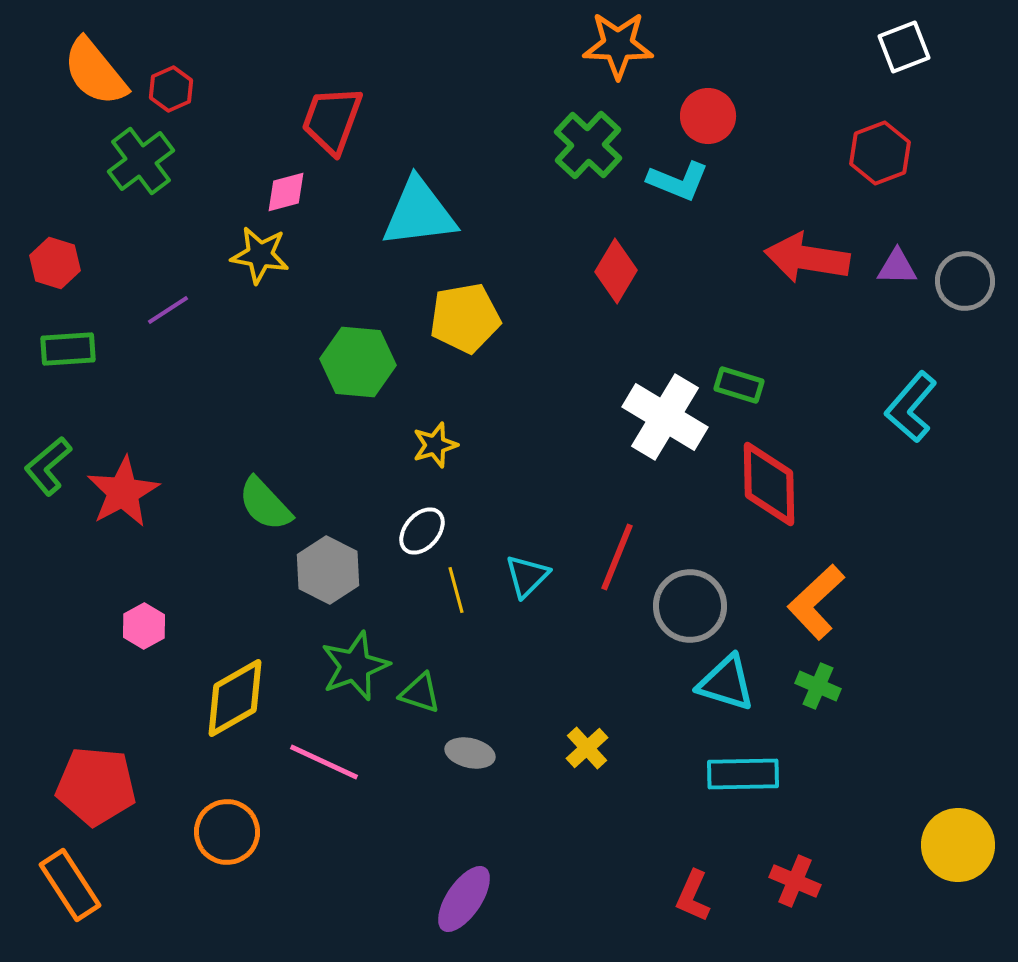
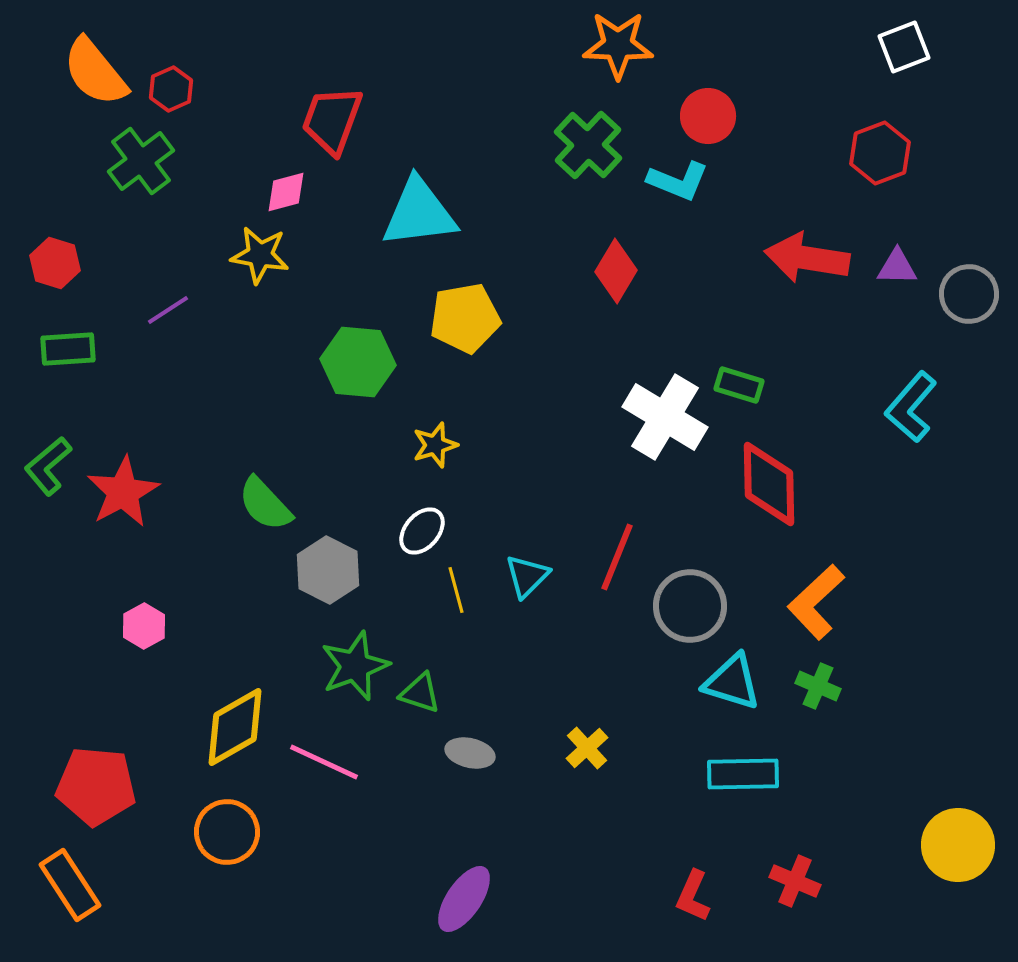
gray circle at (965, 281): moved 4 px right, 13 px down
cyan triangle at (726, 683): moved 6 px right, 1 px up
yellow diamond at (235, 698): moved 29 px down
